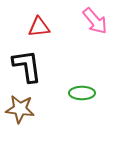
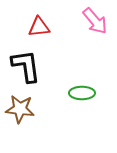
black L-shape: moved 1 px left
